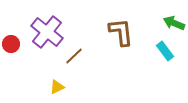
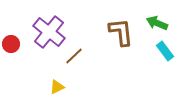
green arrow: moved 17 px left
purple cross: moved 2 px right
